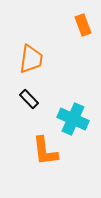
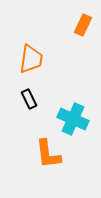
orange rectangle: rotated 45 degrees clockwise
black rectangle: rotated 18 degrees clockwise
orange L-shape: moved 3 px right, 3 px down
